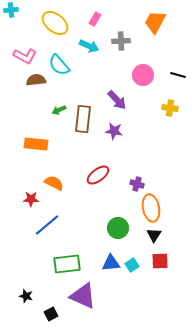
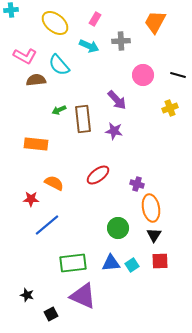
yellow cross: rotated 28 degrees counterclockwise
brown rectangle: rotated 12 degrees counterclockwise
green rectangle: moved 6 px right, 1 px up
black star: moved 1 px right, 1 px up
